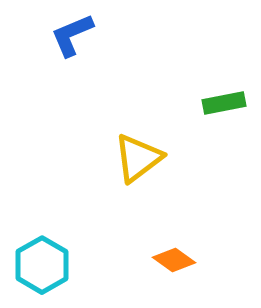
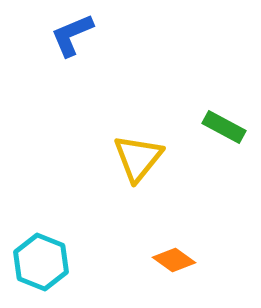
green rectangle: moved 24 px down; rotated 39 degrees clockwise
yellow triangle: rotated 14 degrees counterclockwise
cyan hexagon: moved 1 px left, 3 px up; rotated 8 degrees counterclockwise
